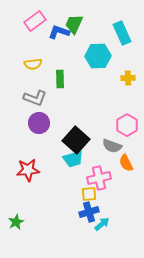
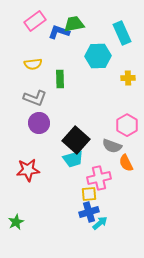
green trapezoid: rotated 55 degrees clockwise
cyan arrow: moved 2 px left, 1 px up
